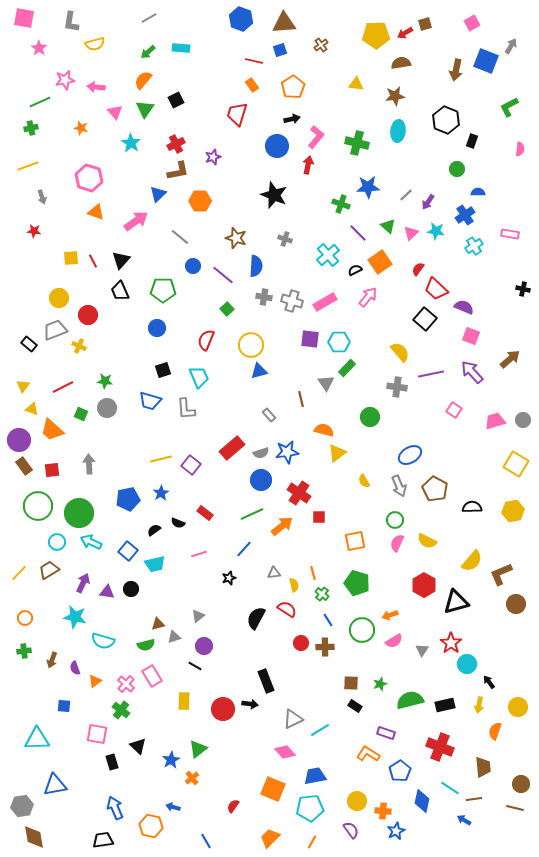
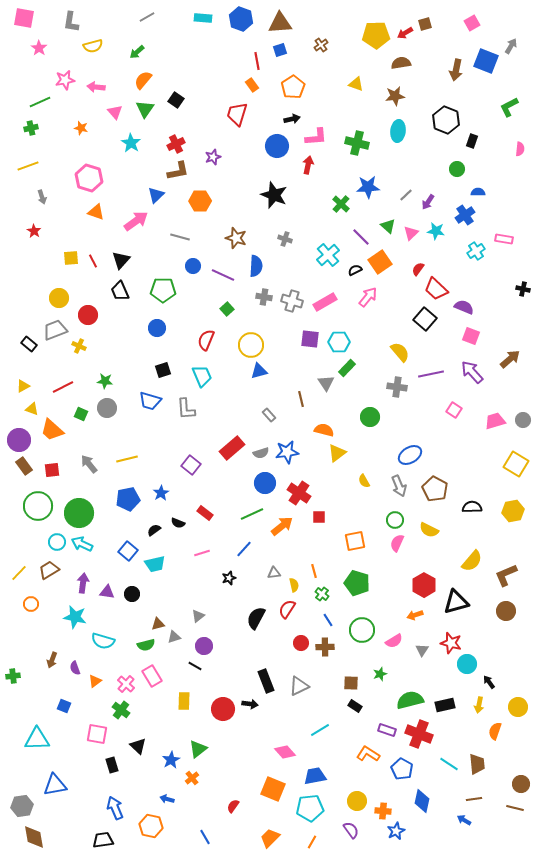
gray line at (149, 18): moved 2 px left, 1 px up
brown triangle at (284, 23): moved 4 px left
yellow semicircle at (95, 44): moved 2 px left, 2 px down
cyan rectangle at (181, 48): moved 22 px right, 30 px up
green arrow at (148, 52): moved 11 px left
red line at (254, 61): moved 3 px right; rotated 66 degrees clockwise
yellow triangle at (356, 84): rotated 14 degrees clockwise
black square at (176, 100): rotated 28 degrees counterclockwise
pink L-shape at (316, 137): rotated 45 degrees clockwise
blue triangle at (158, 194): moved 2 px left, 1 px down
green cross at (341, 204): rotated 24 degrees clockwise
red star at (34, 231): rotated 24 degrees clockwise
purple line at (358, 233): moved 3 px right, 4 px down
pink rectangle at (510, 234): moved 6 px left, 5 px down
gray line at (180, 237): rotated 24 degrees counterclockwise
cyan cross at (474, 246): moved 2 px right, 5 px down
purple line at (223, 275): rotated 15 degrees counterclockwise
cyan trapezoid at (199, 377): moved 3 px right, 1 px up
yellow triangle at (23, 386): rotated 24 degrees clockwise
yellow line at (161, 459): moved 34 px left
gray arrow at (89, 464): rotated 36 degrees counterclockwise
blue circle at (261, 480): moved 4 px right, 3 px down
yellow semicircle at (427, 541): moved 2 px right, 11 px up
cyan arrow at (91, 542): moved 9 px left, 2 px down
pink line at (199, 554): moved 3 px right, 1 px up
orange line at (313, 573): moved 1 px right, 2 px up
brown L-shape at (501, 574): moved 5 px right, 1 px down
purple arrow at (83, 583): rotated 18 degrees counterclockwise
black circle at (131, 589): moved 1 px right, 5 px down
brown circle at (516, 604): moved 10 px left, 7 px down
red semicircle at (287, 609): rotated 90 degrees counterclockwise
orange arrow at (390, 615): moved 25 px right
orange circle at (25, 618): moved 6 px right, 14 px up
red star at (451, 643): rotated 20 degrees counterclockwise
green cross at (24, 651): moved 11 px left, 25 px down
green star at (380, 684): moved 10 px up
blue square at (64, 706): rotated 16 degrees clockwise
gray triangle at (293, 719): moved 6 px right, 33 px up
purple rectangle at (386, 733): moved 1 px right, 3 px up
red cross at (440, 747): moved 21 px left, 13 px up
black rectangle at (112, 762): moved 3 px down
brown trapezoid at (483, 767): moved 6 px left, 3 px up
blue pentagon at (400, 771): moved 2 px right, 2 px up; rotated 10 degrees counterclockwise
cyan line at (450, 788): moved 1 px left, 24 px up
blue arrow at (173, 807): moved 6 px left, 8 px up
blue line at (206, 841): moved 1 px left, 4 px up
